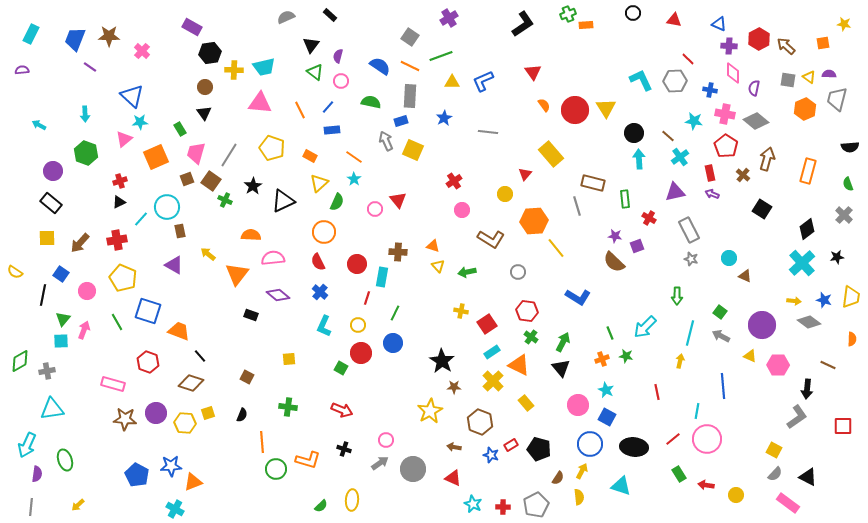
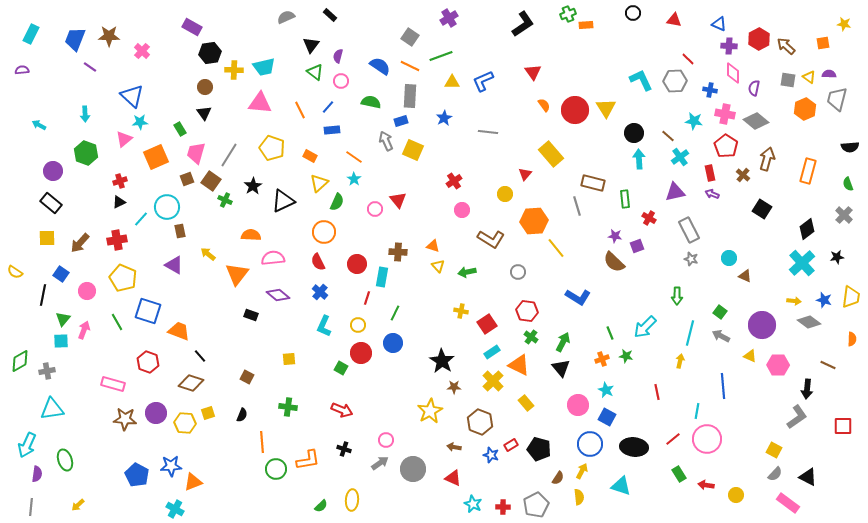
orange L-shape at (308, 460): rotated 25 degrees counterclockwise
